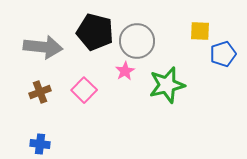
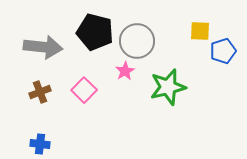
blue pentagon: moved 3 px up
green star: moved 1 px right, 2 px down
